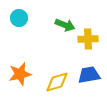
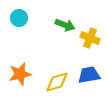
yellow cross: moved 2 px right, 1 px up; rotated 24 degrees clockwise
